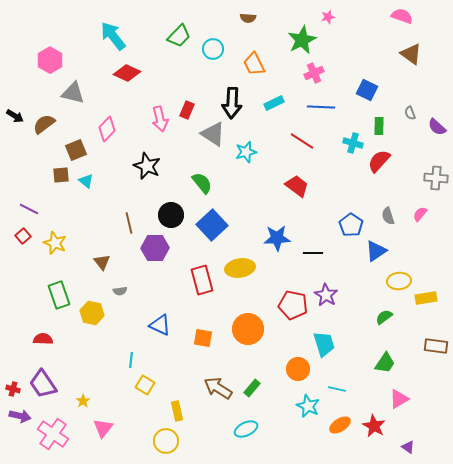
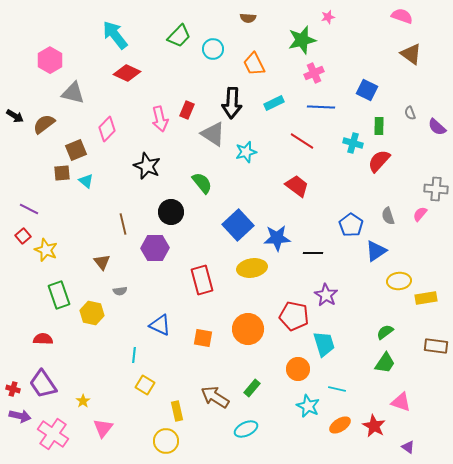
cyan arrow at (113, 36): moved 2 px right, 1 px up
green star at (302, 40): rotated 12 degrees clockwise
brown square at (61, 175): moved 1 px right, 2 px up
gray cross at (436, 178): moved 11 px down
black circle at (171, 215): moved 3 px up
brown line at (129, 223): moved 6 px left, 1 px down
blue square at (212, 225): moved 26 px right
yellow star at (55, 243): moved 9 px left, 7 px down
yellow ellipse at (240, 268): moved 12 px right
red pentagon at (293, 305): moved 1 px right, 11 px down
green semicircle at (384, 317): moved 1 px right, 15 px down
cyan line at (131, 360): moved 3 px right, 5 px up
brown arrow at (218, 388): moved 3 px left, 9 px down
pink triangle at (399, 399): moved 2 px right, 3 px down; rotated 50 degrees clockwise
